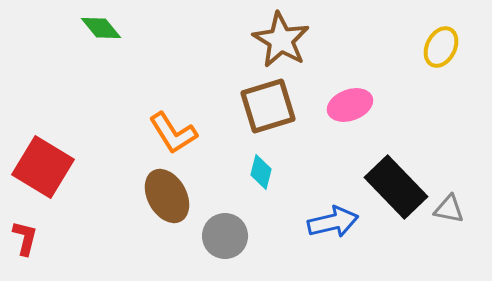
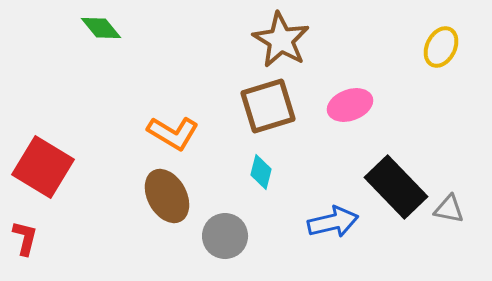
orange L-shape: rotated 27 degrees counterclockwise
